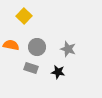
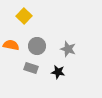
gray circle: moved 1 px up
